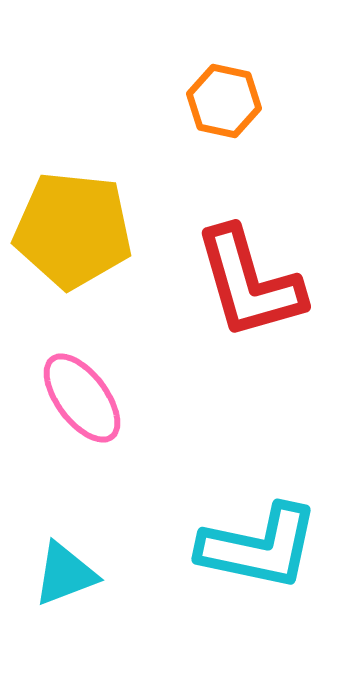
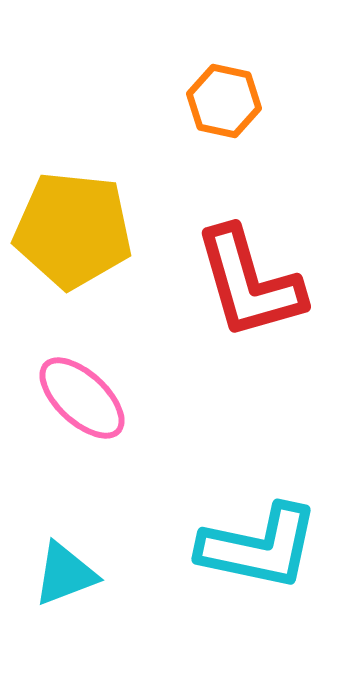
pink ellipse: rotated 10 degrees counterclockwise
